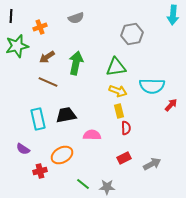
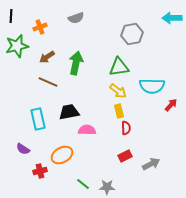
cyan arrow: moved 1 px left, 3 px down; rotated 84 degrees clockwise
green triangle: moved 3 px right
yellow arrow: rotated 18 degrees clockwise
black trapezoid: moved 3 px right, 3 px up
pink semicircle: moved 5 px left, 5 px up
red rectangle: moved 1 px right, 2 px up
gray arrow: moved 1 px left
